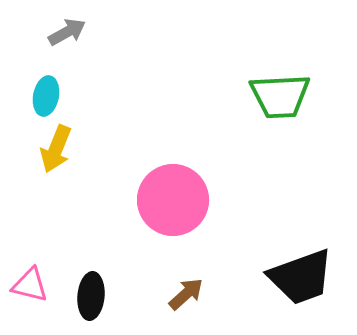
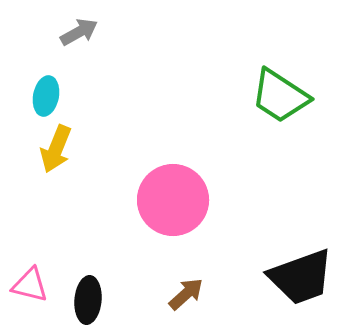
gray arrow: moved 12 px right
green trapezoid: rotated 36 degrees clockwise
black ellipse: moved 3 px left, 4 px down
